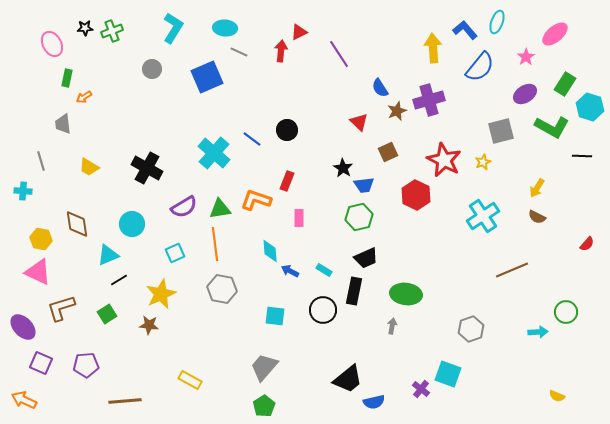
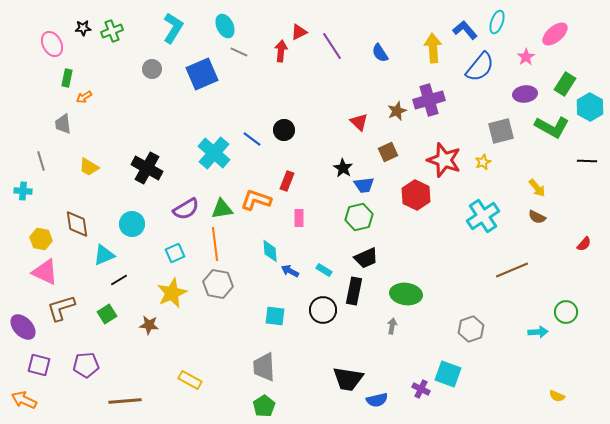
black star at (85, 28): moved 2 px left
cyan ellipse at (225, 28): moved 2 px up; rotated 60 degrees clockwise
purple line at (339, 54): moved 7 px left, 8 px up
blue square at (207, 77): moved 5 px left, 3 px up
blue semicircle at (380, 88): moved 35 px up
purple ellipse at (525, 94): rotated 25 degrees clockwise
cyan hexagon at (590, 107): rotated 12 degrees clockwise
black circle at (287, 130): moved 3 px left
black line at (582, 156): moved 5 px right, 5 px down
red star at (444, 160): rotated 8 degrees counterclockwise
yellow arrow at (537, 188): rotated 72 degrees counterclockwise
purple semicircle at (184, 207): moved 2 px right, 2 px down
green triangle at (220, 209): moved 2 px right
red semicircle at (587, 244): moved 3 px left
cyan triangle at (108, 255): moved 4 px left
pink triangle at (38, 272): moved 7 px right
gray hexagon at (222, 289): moved 4 px left, 5 px up
yellow star at (161, 294): moved 11 px right, 1 px up
purple square at (41, 363): moved 2 px left, 2 px down; rotated 10 degrees counterclockwise
gray trapezoid at (264, 367): rotated 44 degrees counterclockwise
black trapezoid at (348, 379): rotated 48 degrees clockwise
purple cross at (421, 389): rotated 12 degrees counterclockwise
blue semicircle at (374, 402): moved 3 px right, 2 px up
